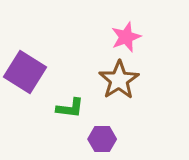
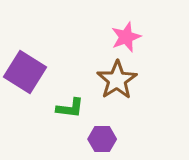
brown star: moved 2 px left
